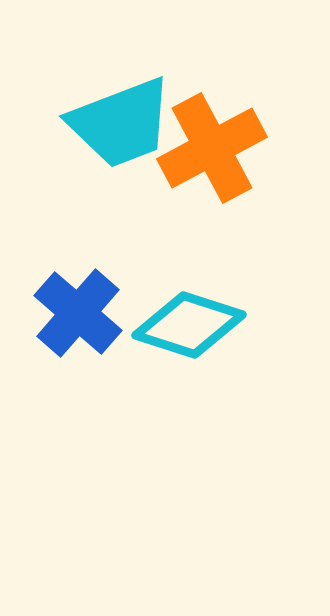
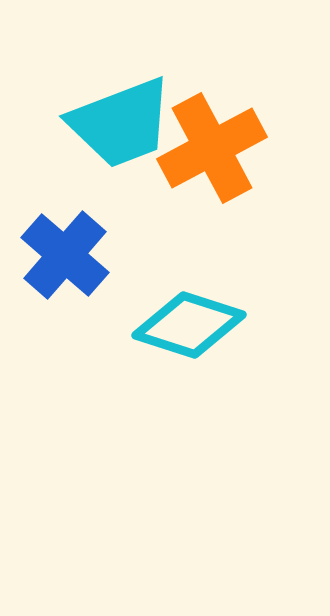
blue cross: moved 13 px left, 58 px up
